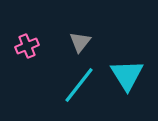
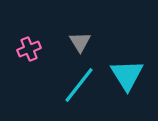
gray triangle: rotated 10 degrees counterclockwise
pink cross: moved 2 px right, 3 px down
